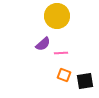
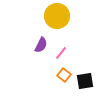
purple semicircle: moved 2 px left, 1 px down; rotated 21 degrees counterclockwise
pink line: rotated 48 degrees counterclockwise
orange square: rotated 16 degrees clockwise
